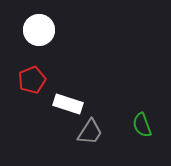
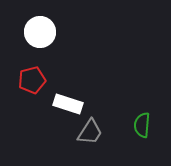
white circle: moved 1 px right, 2 px down
red pentagon: rotated 8 degrees clockwise
green semicircle: rotated 25 degrees clockwise
